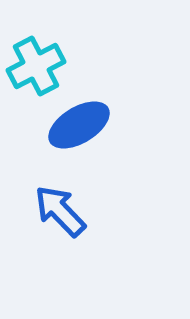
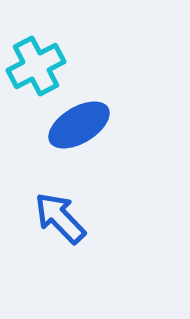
blue arrow: moved 7 px down
